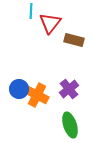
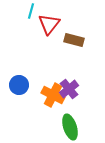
cyan line: rotated 14 degrees clockwise
red triangle: moved 1 px left, 1 px down
blue circle: moved 4 px up
orange cross: moved 16 px right
green ellipse: moved 2 px down
